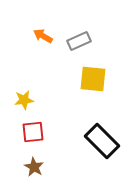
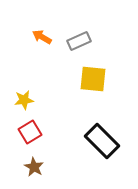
orange arrow: moved 1 px left, 1 px down
red square: moved 3 px left; rotated 25 degrees counterclockwise
